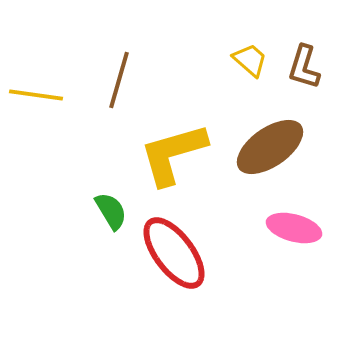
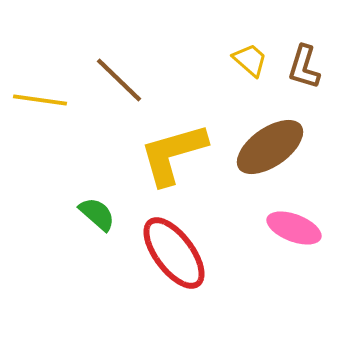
brown line: rotated 62 degrees counterclockwise
yellow line: moved 4 px right, 5 px down
green semicircle: moved 14 px left, 3 px down; rotated 18 degrees counterclockwise
pink ellipse: rotated 6 degrees clockwise
